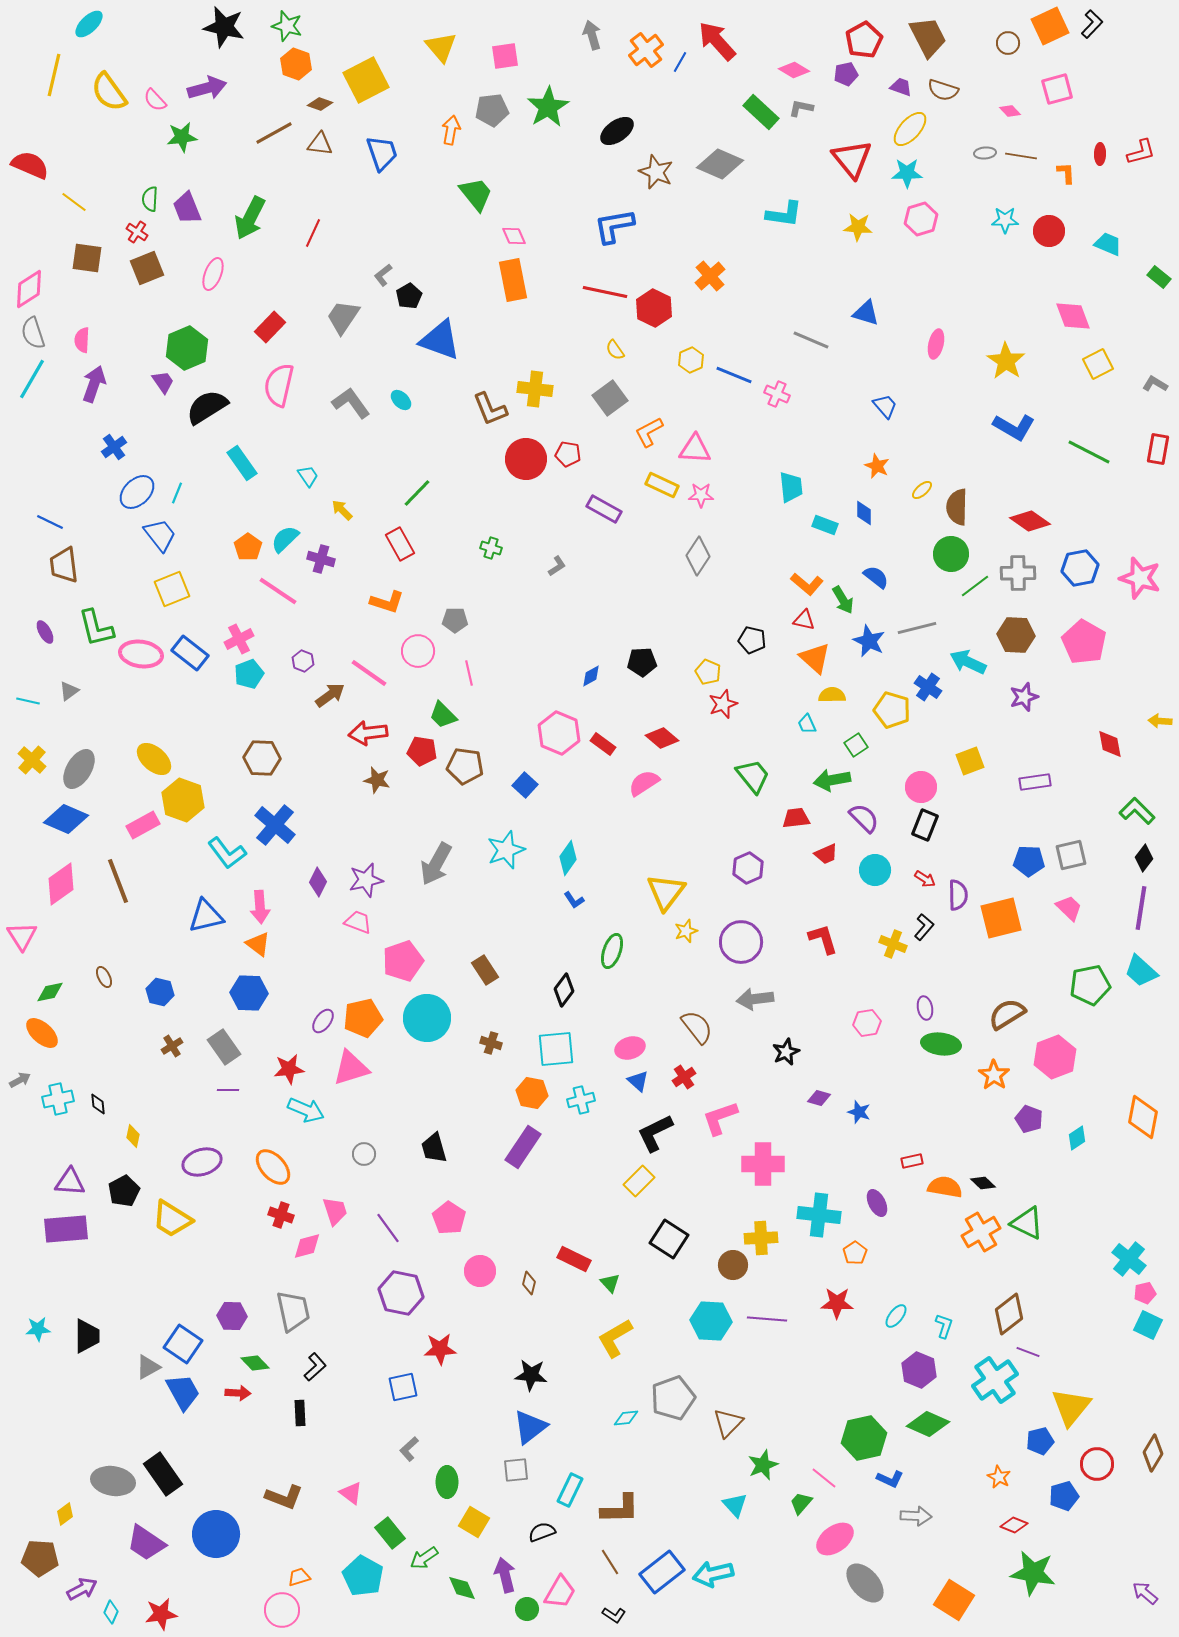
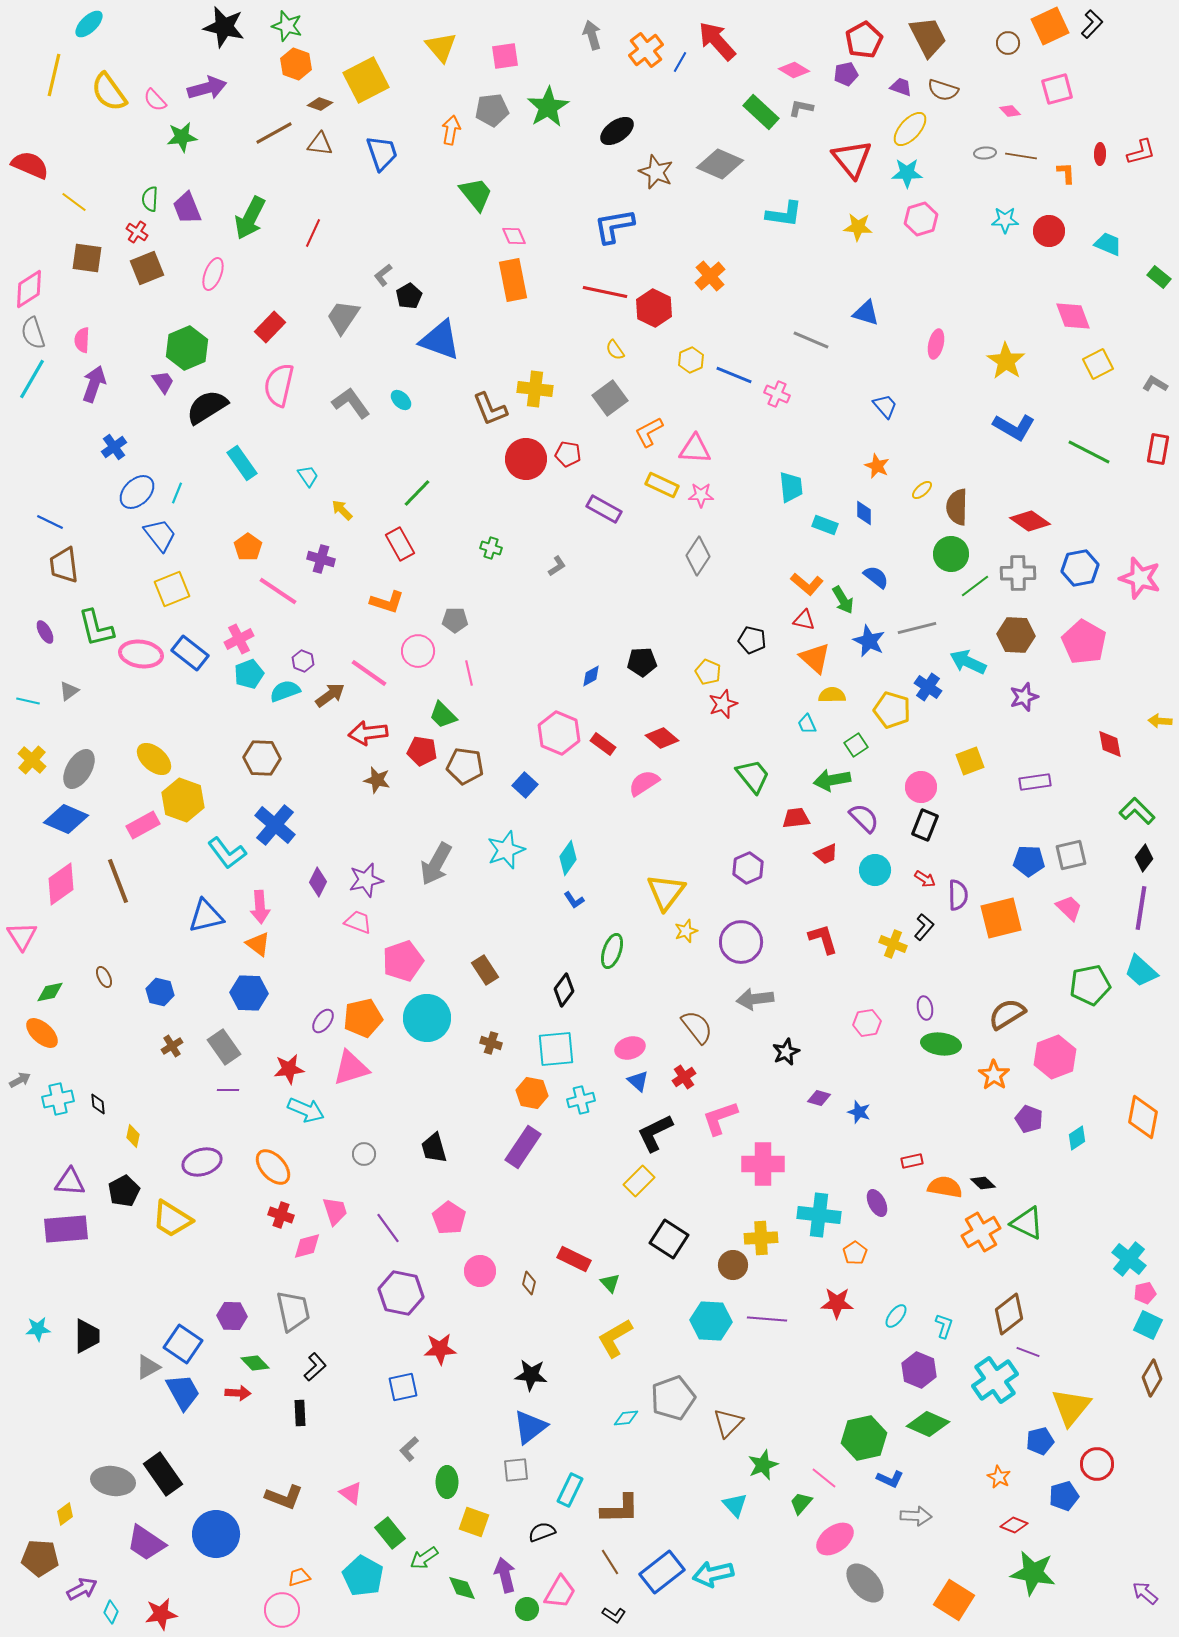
cyan semicircle at (285, 539): moved 152 px down; rotated 24 degrees clockwise
brown diamond at (1153, 1453): moved 1 px left, 75 px up
yellow square at (474, 1522): rotated 12 degrees counterclockwise
